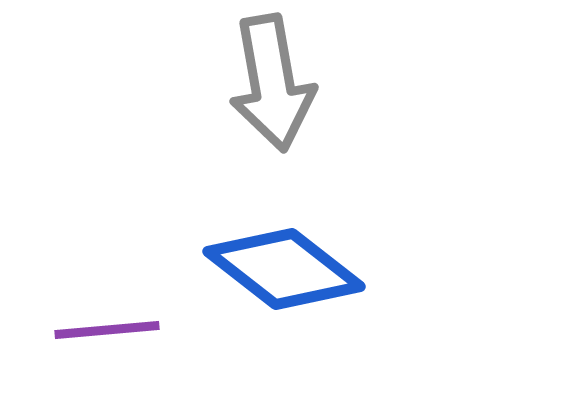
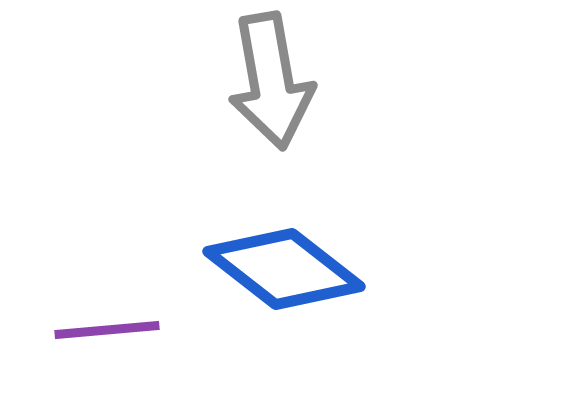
gray arrow: moved 1 px left, 2 px up
